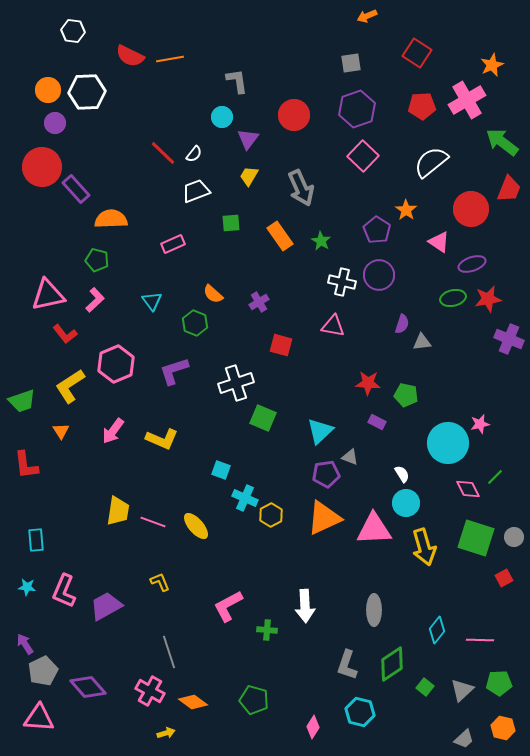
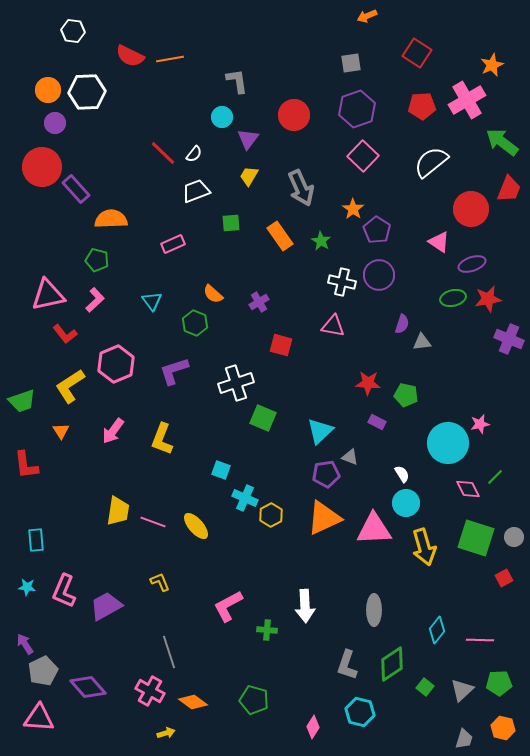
orange star at (406, 210): moved 53 px left, 1 px up
yellow L-shape at (162, 439): rotated 88 degrees clockwise
gray trapezoid at (464, 739): rotated 30 degrees counterclockwise
